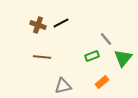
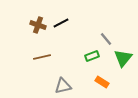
brown line: rotated 18 degrees counterclockwise
orange rectangle: rotated 72 degrees clockwise
